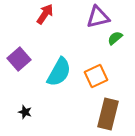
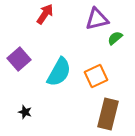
purple triangle: moved 1 px left, 2 px down
